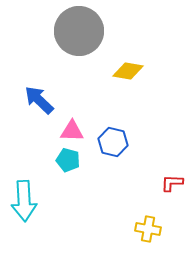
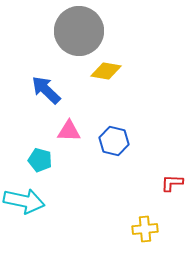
yellow diamond: moved 22 px left
blue arrow: moved 7 px right, 10 px up
pink triangle: moved 3 px left
blue hexagon: moved 1 px right, 1 px up
cyan pentagon: moved 28 px left
cyan arrow: rotated 75 degrees counterclockwise
yellow cross: moved 3 px left; rotated 15 degrees counterclockwise
